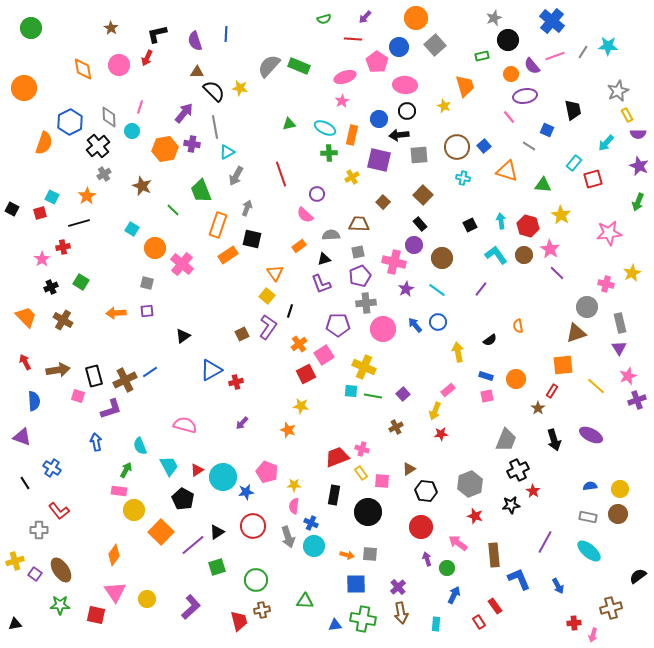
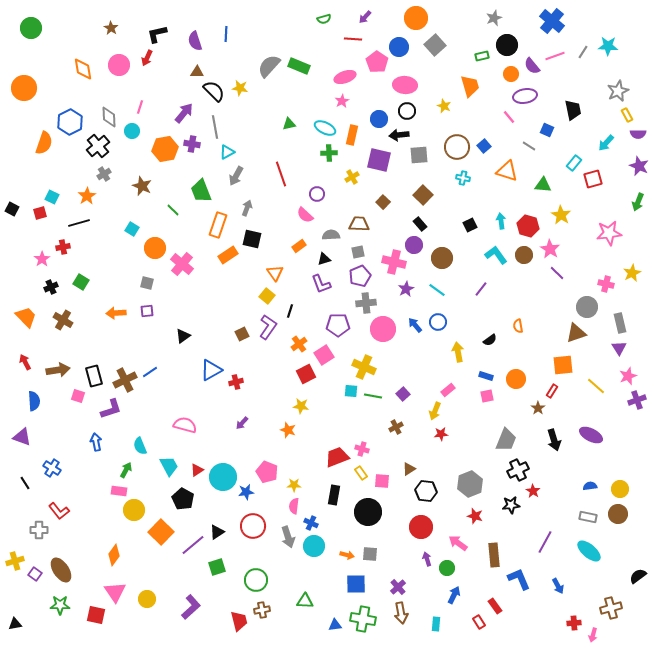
black circle at (508, 40): moved 1 px left, 5 px down
orange trapezoid at (465, 86): moved 5 px right
